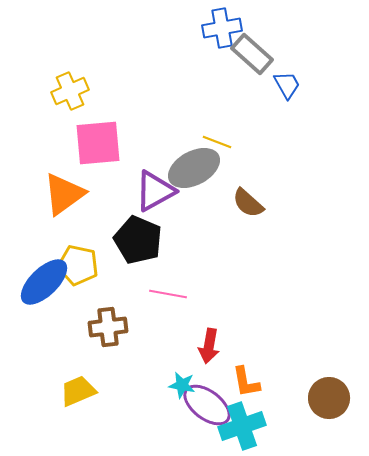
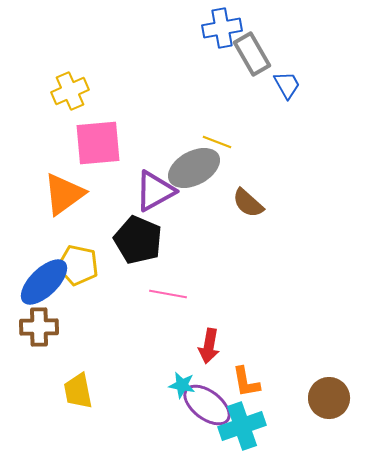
gray rectangle: rotated 18 degrees clockwise
brown cross: moved 69 px left; rotated 6 degrees clockwise
yellow trapezoid: rotated 78 degrees counterclockwise
